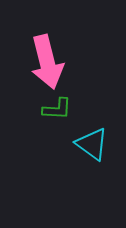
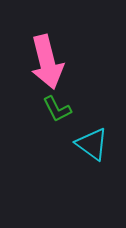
green L-shape: rotated 60 degrees clockwise
